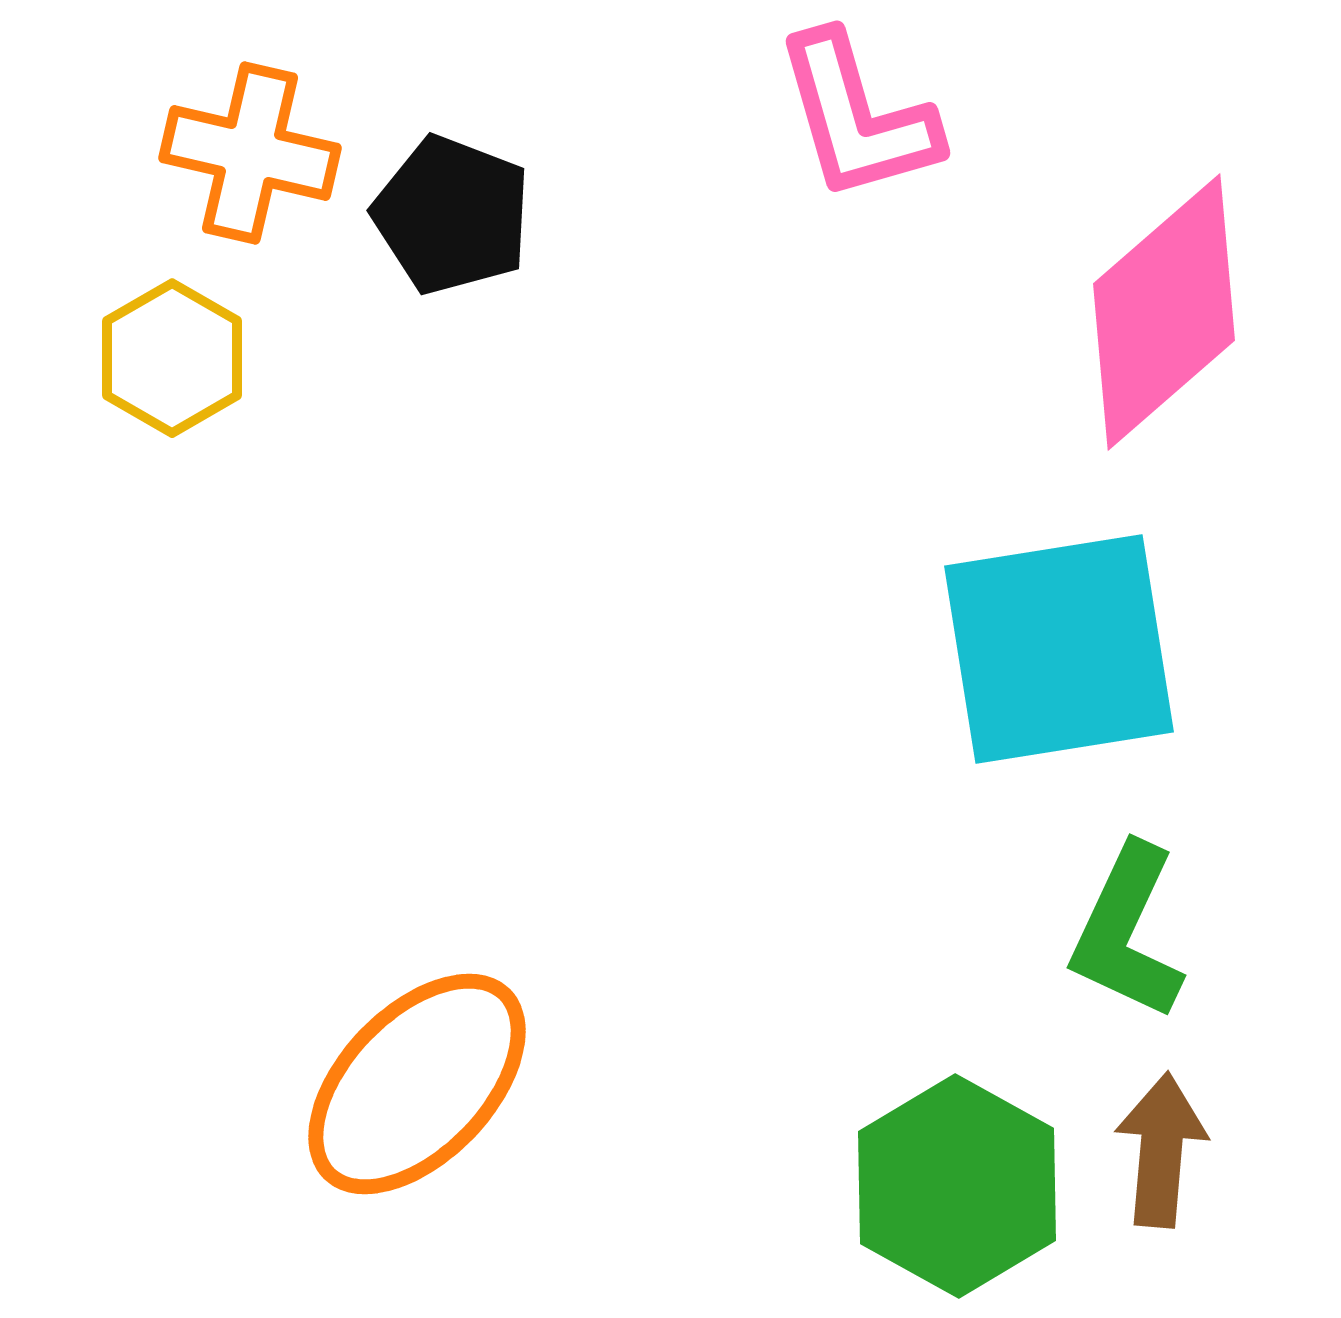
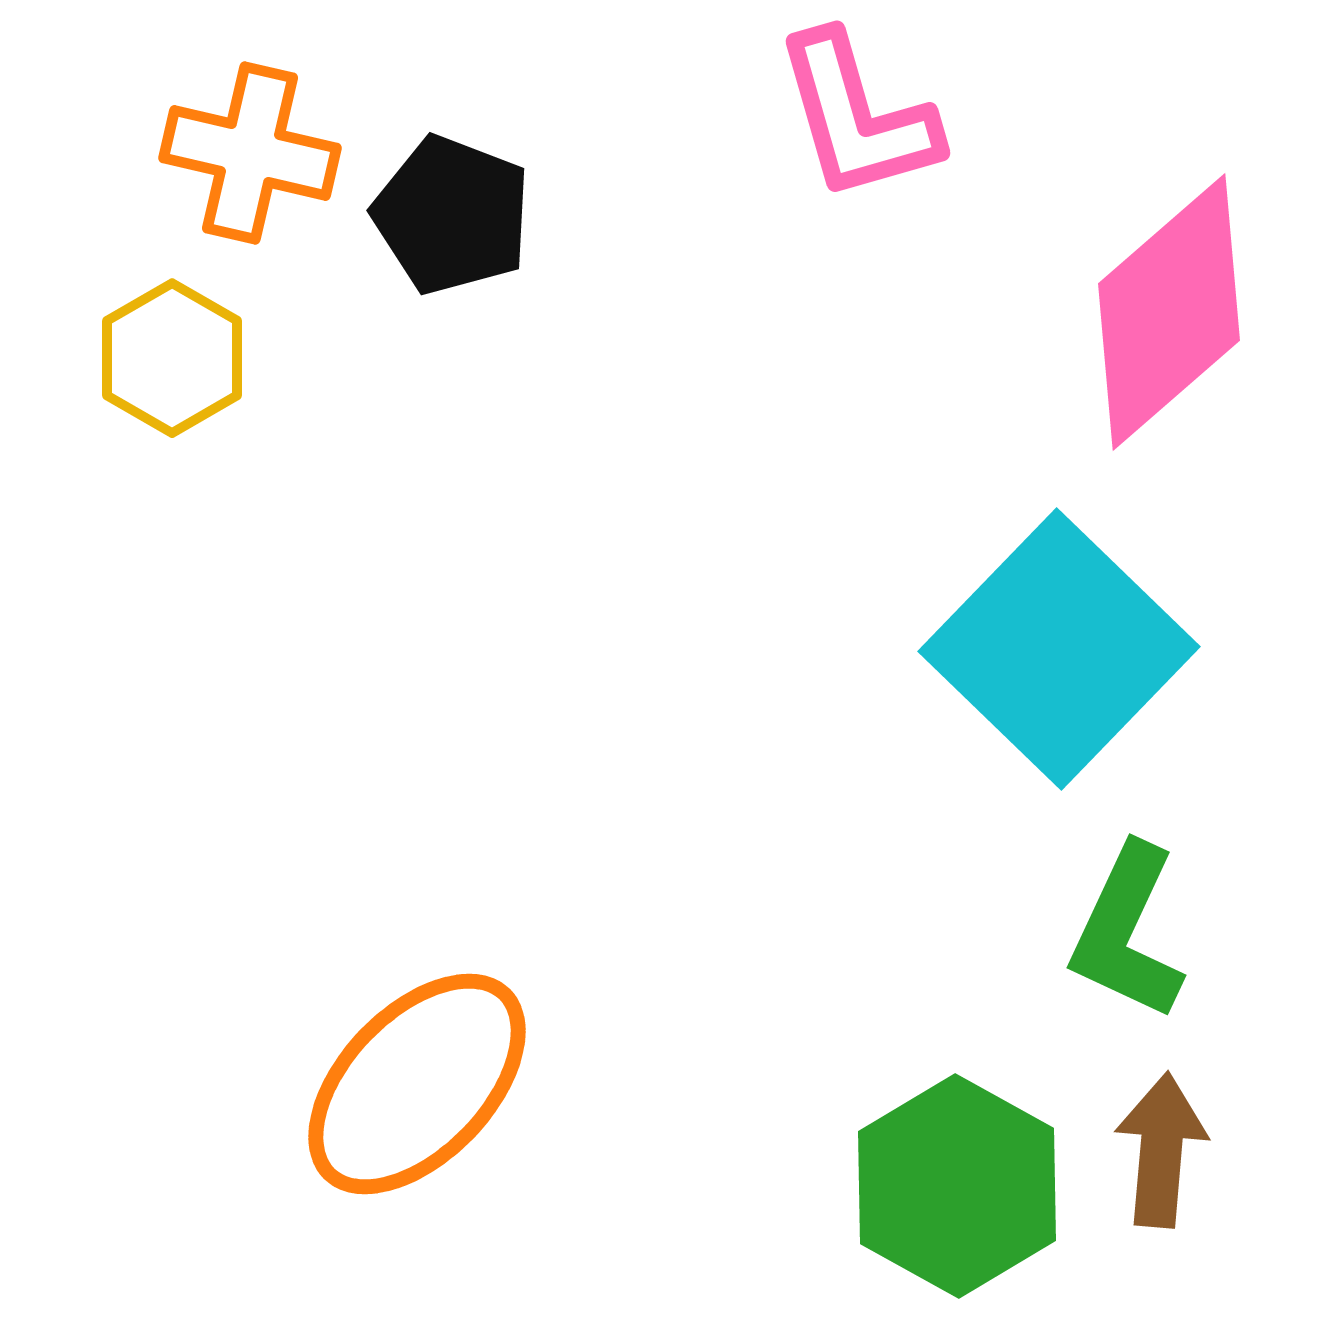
pink diamond: moved 5 px right
cyan square: rotated 37 degrees counterclockwise
